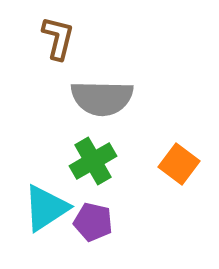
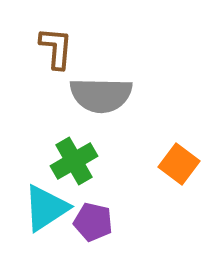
brown L-shape: moved 2 px left, 10 px down; rotated 9 degrees counterclockwise
gray semicircle: moved 1 px left, 3 px up
green cross: moved 19 px left
